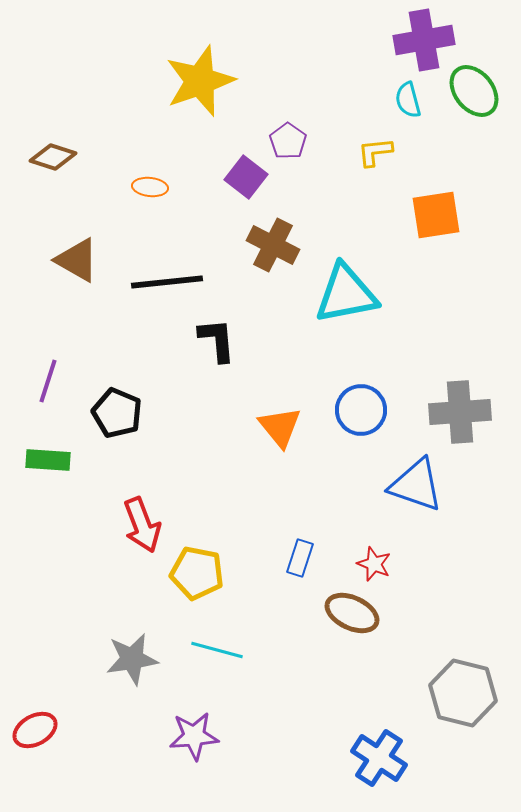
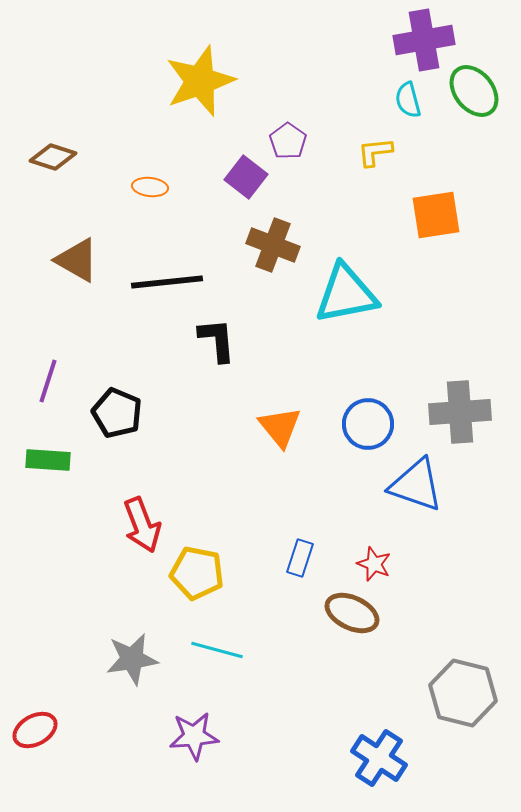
brown cross: rotated 6 degrees counterclockwise
blue circle: moved 7 px right, 14 px down
